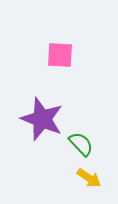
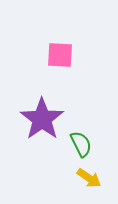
purple star: rotated 15 degrees clockwise
green semicircle: rotated 16 degrees clockwise
